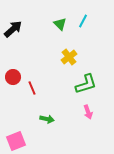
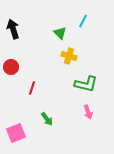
green triangle: moved 9 px down
black arrow: rotated 66 degrees counterclockwise
yellow cross: moved 1 px up; rotated 35 degrees counterclockwise
red circle: moved 2 px left, 10 px up
green L-shape: rotated 30 degrees clockwise
red line: rotated 40 degrees clockwise
green arrow: rotated 40 degrees clockwise
pink square: moved 8 px up
